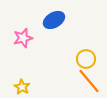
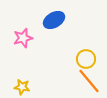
yellow star: rotated 21 degrees counterclockwise
